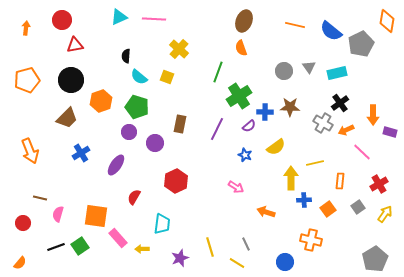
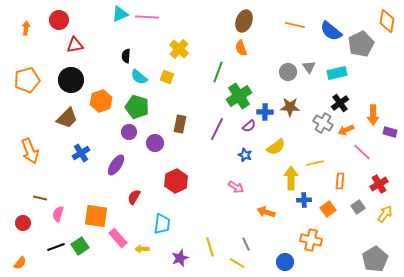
cyan triangle at (119, 17): moved 1 px right, 3 px up
pink line at (154, 19): moved 7 px left, 2 px up
red circle at (62, 20): moved 3 px left
gray circle at (284, 71): moved 4 px right, 1 px down
